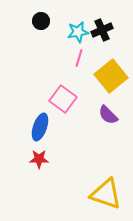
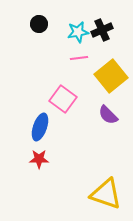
black circle: moved 2 px left, 3 px down
pink line: rotated 66 degrees clockwise
